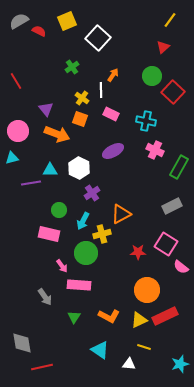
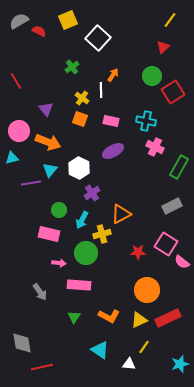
yellow square at (67, 21): moved 1 px right, 1 px up
red square at (173, 92): rotated 15 degrees clockwise
pink rectangle at (111, 114): moved 7 px down; rotated 14 degrees counterclockwise
pink circle at (18, 131): moved 1 px right
orange arrow at (57, 134): moved 9 px left, 8 px down
pink cross at (155, 150): moved 3 px up
cyan triangle at (50, 170): rotated 49 degrees counterclockwise
cyan arrow at (83, 221): moved 1 px left, 1 px up
pink arrow at (62, 266): moved 3 px left, 3 px up; rotated 48 degrees counterclockwise
pink semicircle at (181, 267): moved 1 px right, 5 px up
gray arrow at (45, 297): moved 5 px left, 5 px up
red rectangle at (165, 316): moved 3 px right, 2 px down
yellow line at (144, 347): rotated 72 degrees counterclockwise
